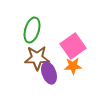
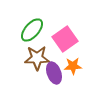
green ellipse: rotated 25 degrees clockwise
pink square: moved 8 px left, 7 px up
purple ellipse: moved 5 px right
